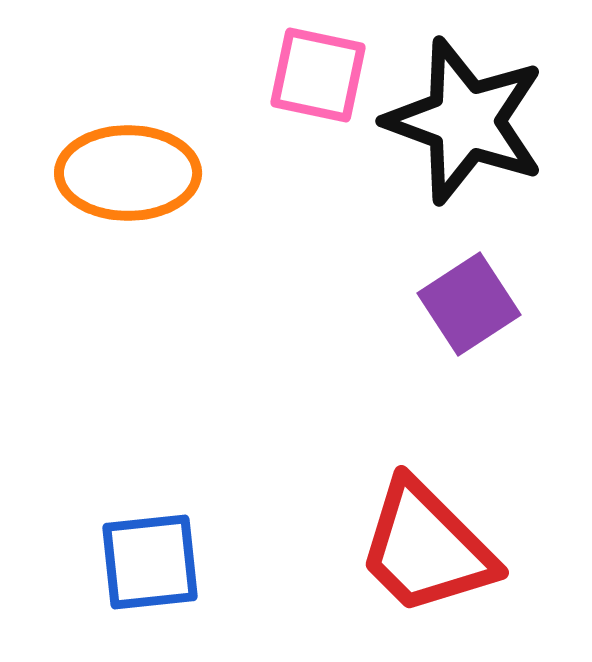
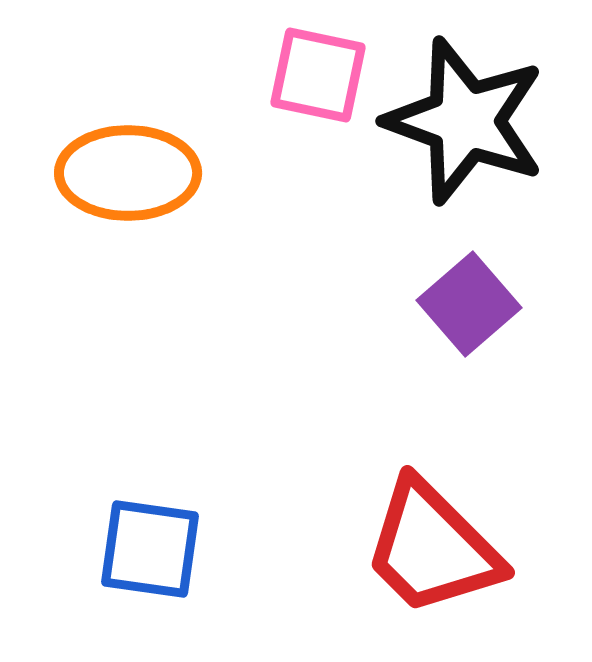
purple square: rotated 8 degrees counterclockwise
red trapezoid: moved 6 px right
blue square: moved 13 px up; rotated 14 degrees clockwise
